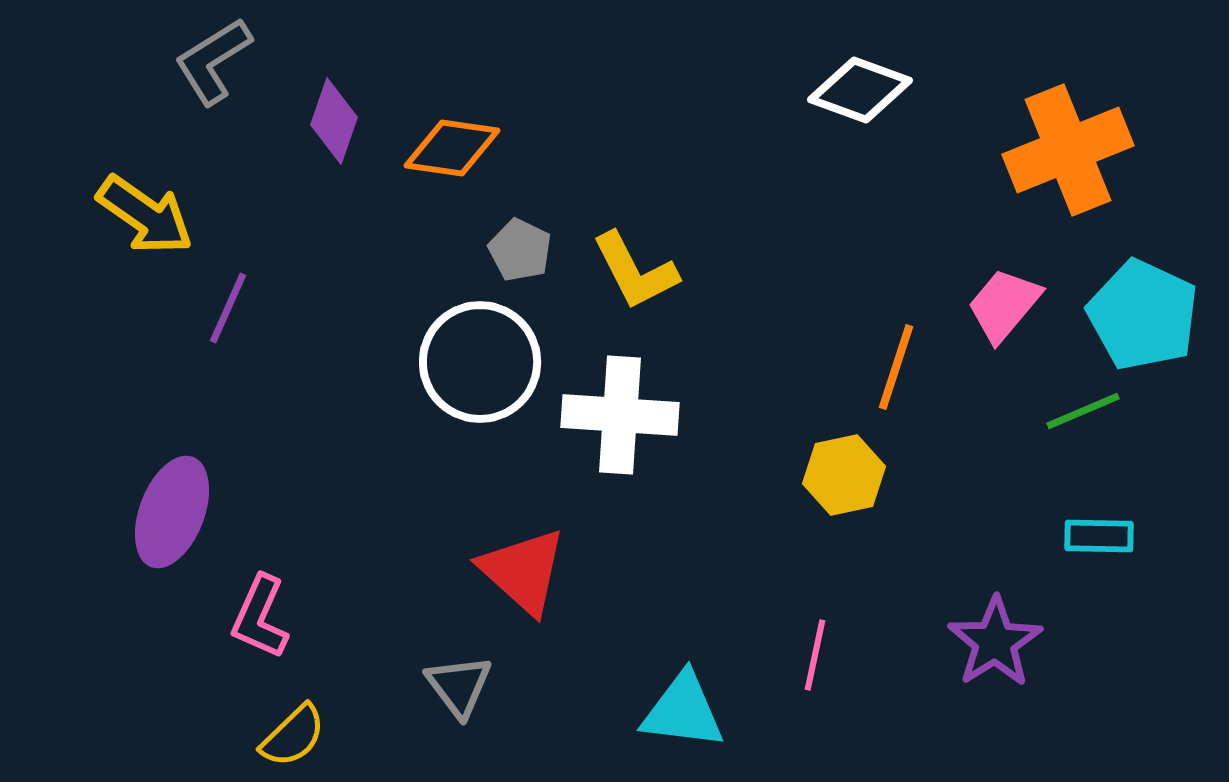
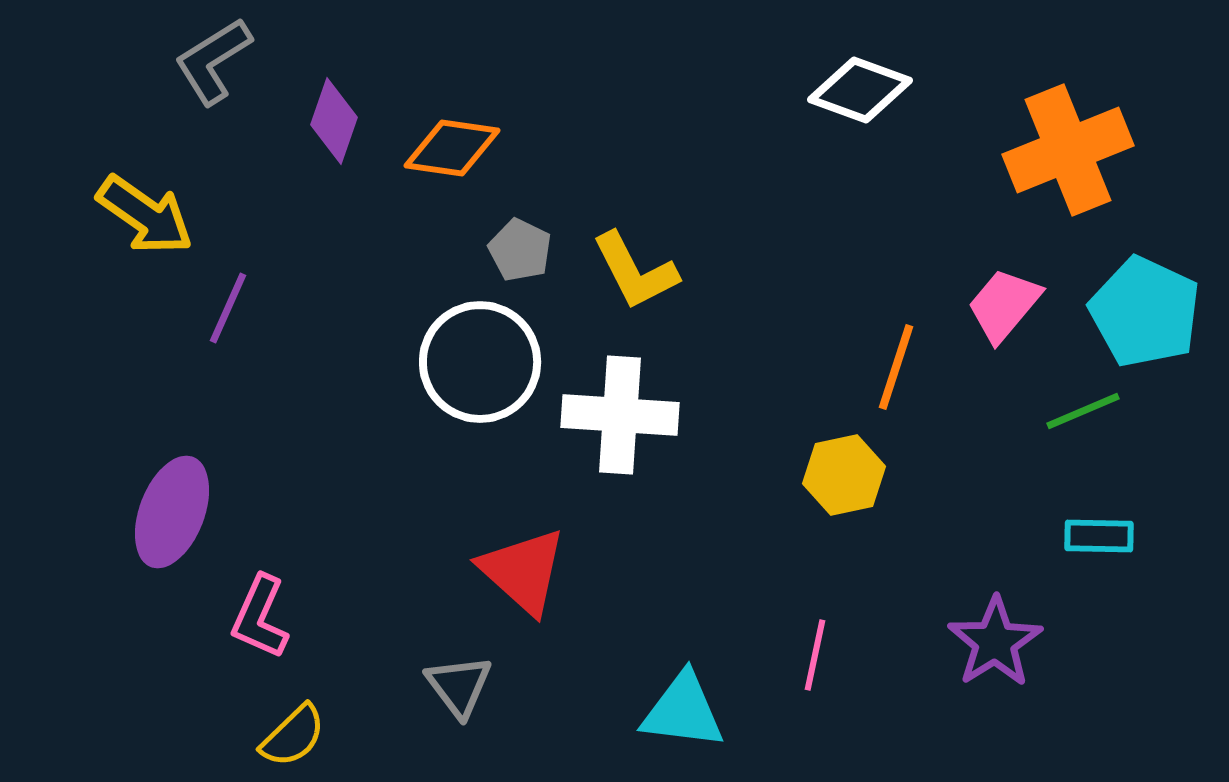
cyan pentagon: moved 2 px right, 3 px up
